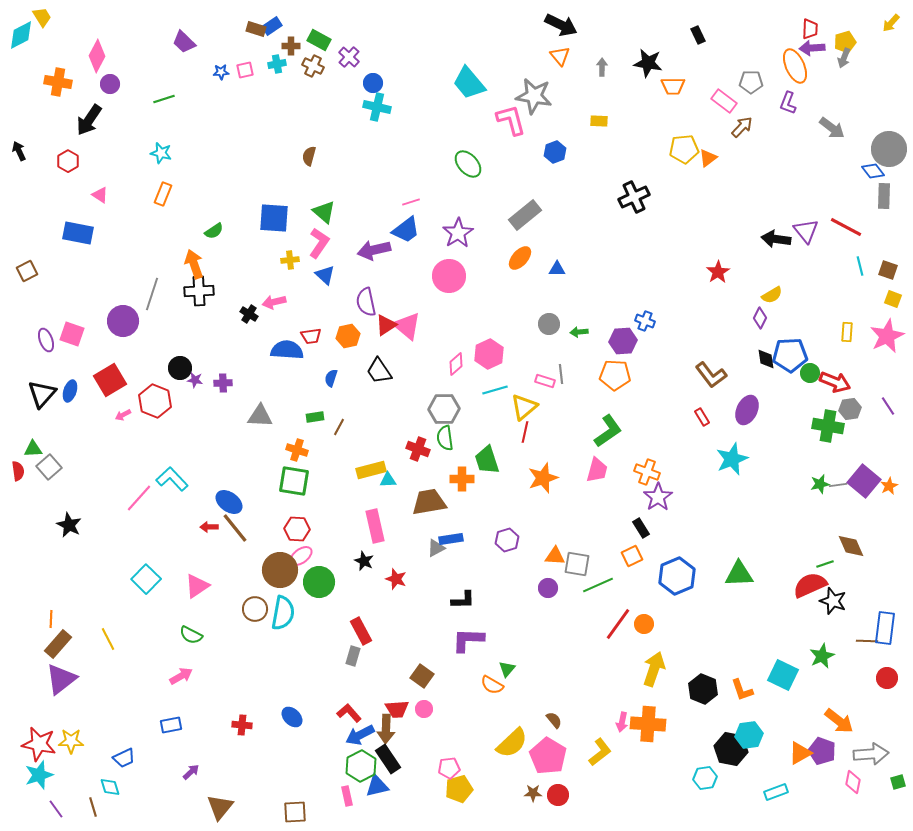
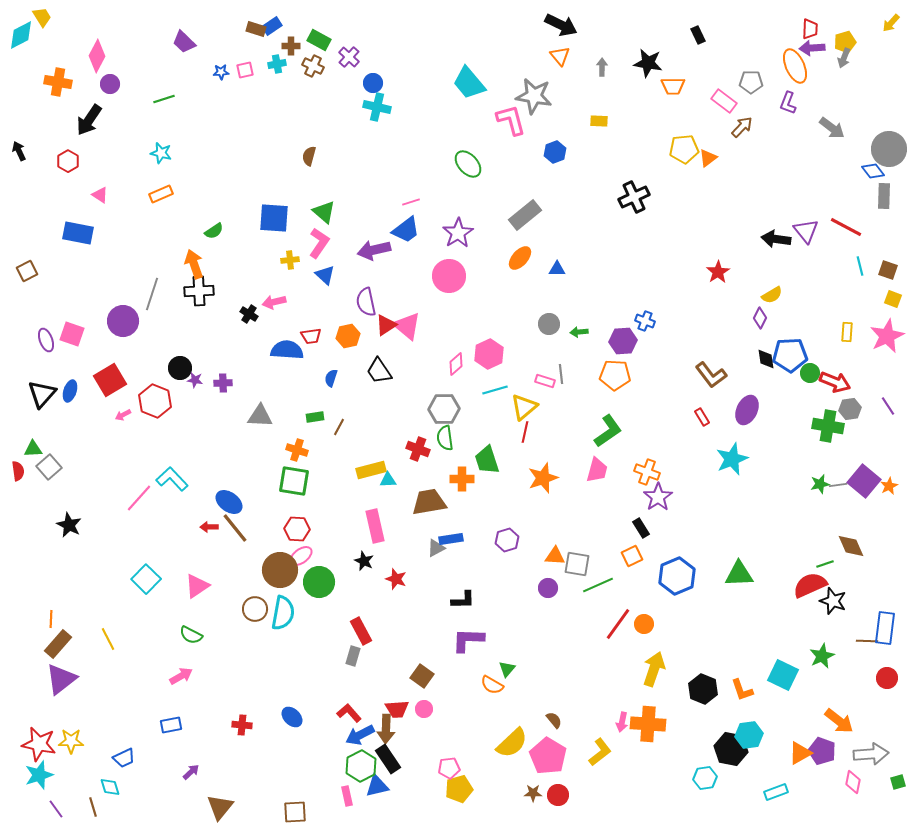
orange rectangle at (163, 194): moved 2 px left; rotated 45 degrees clockwise
